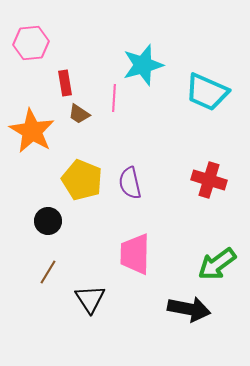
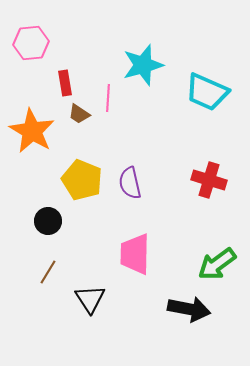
pink line: moved 6 px left
